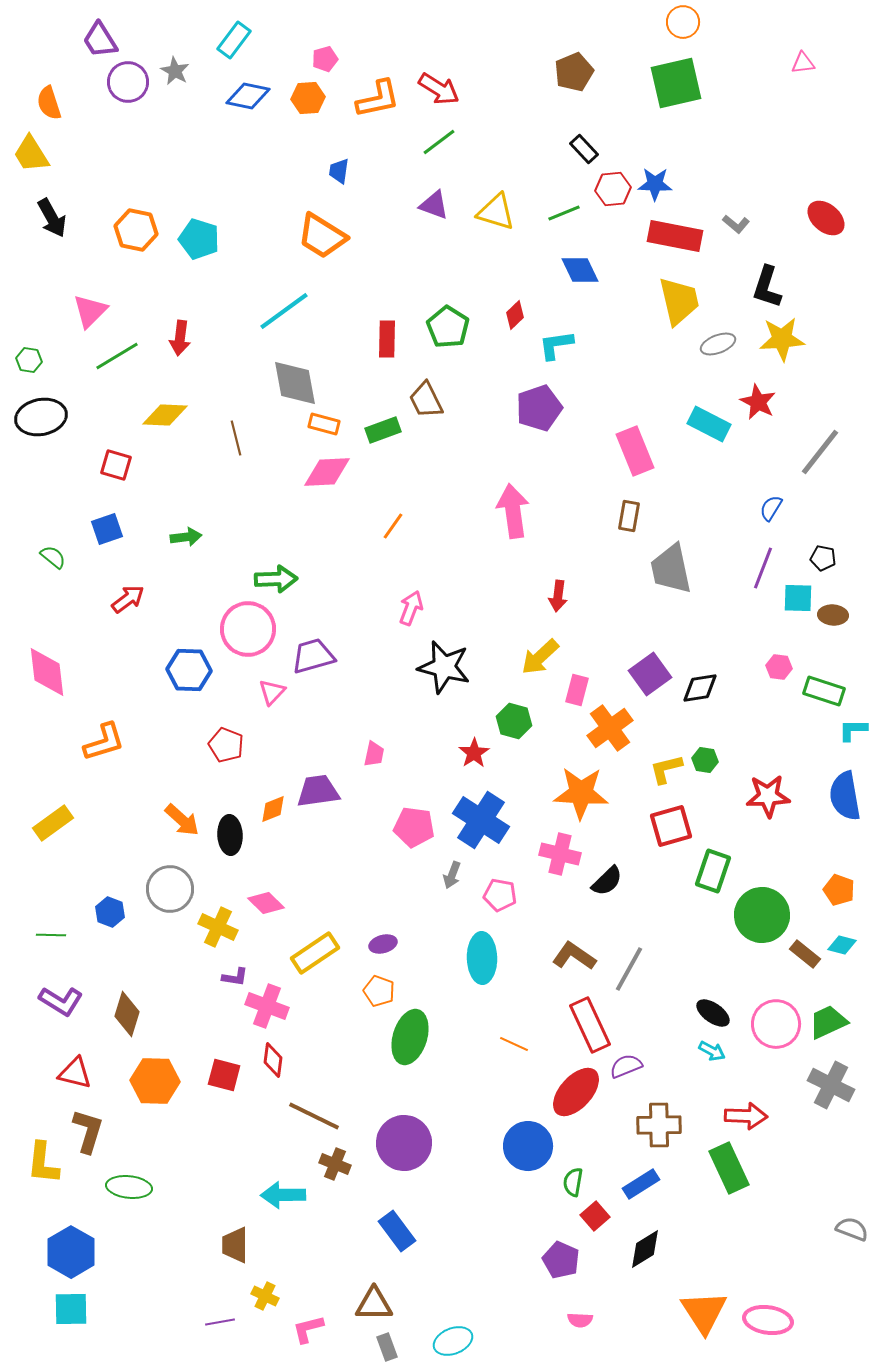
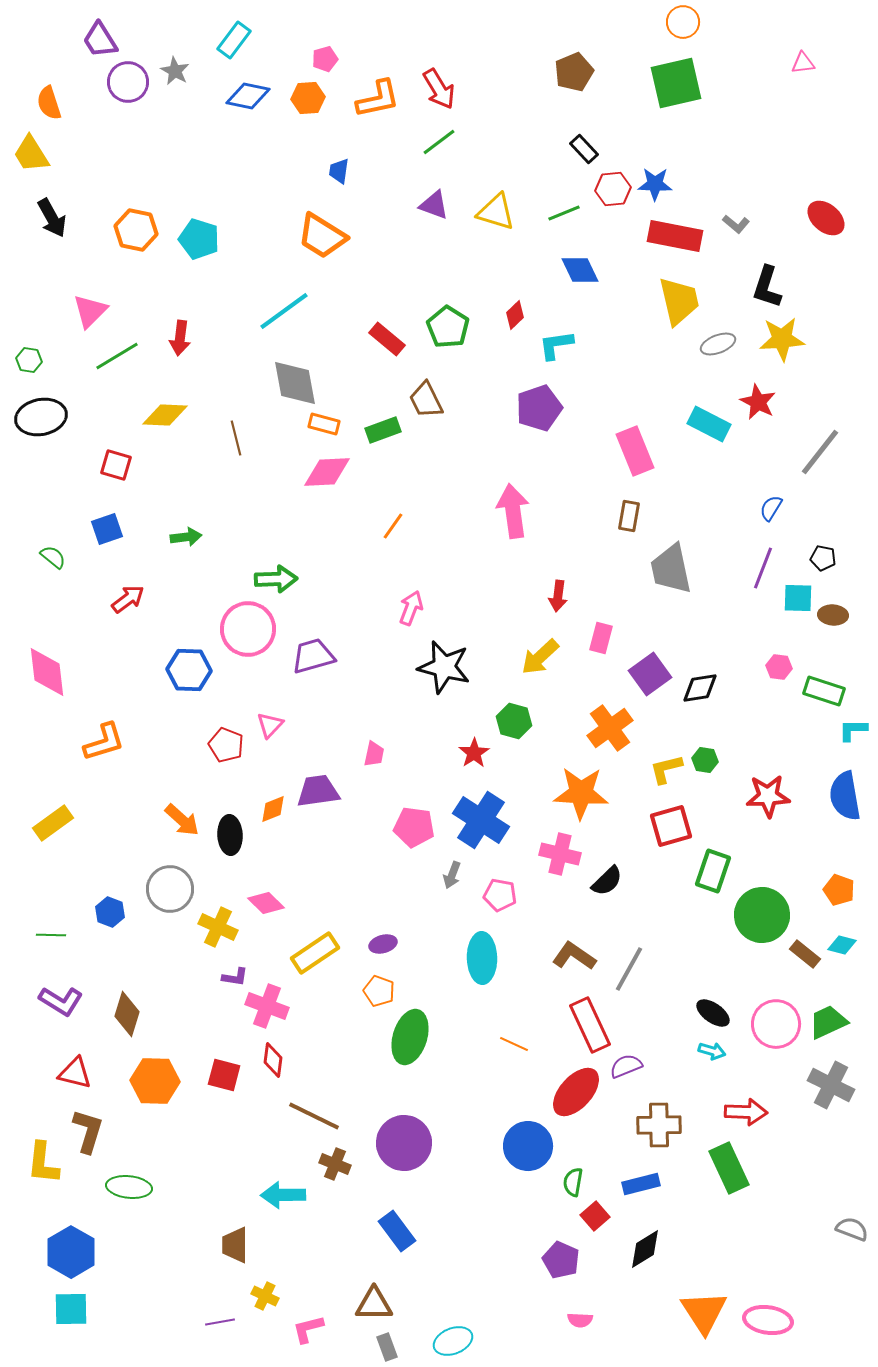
red arrow at (439, 89): rotated 27 degrees clockwise
red rectangle at (387, 339): rotated 51 degrees counterclockwise
pink rectangle at (577, 690): moved 24 px right, 52 px up
pink triangle at (272, 692): moved 2 px left, 33 px down
cyan arrow at (712, 1051): rotated 12 degrees counterclockwise
red arrow at (746, 1116): moved 4 px up
blue rectangle at (641, 1184): rotated 18 degrees clockwise
